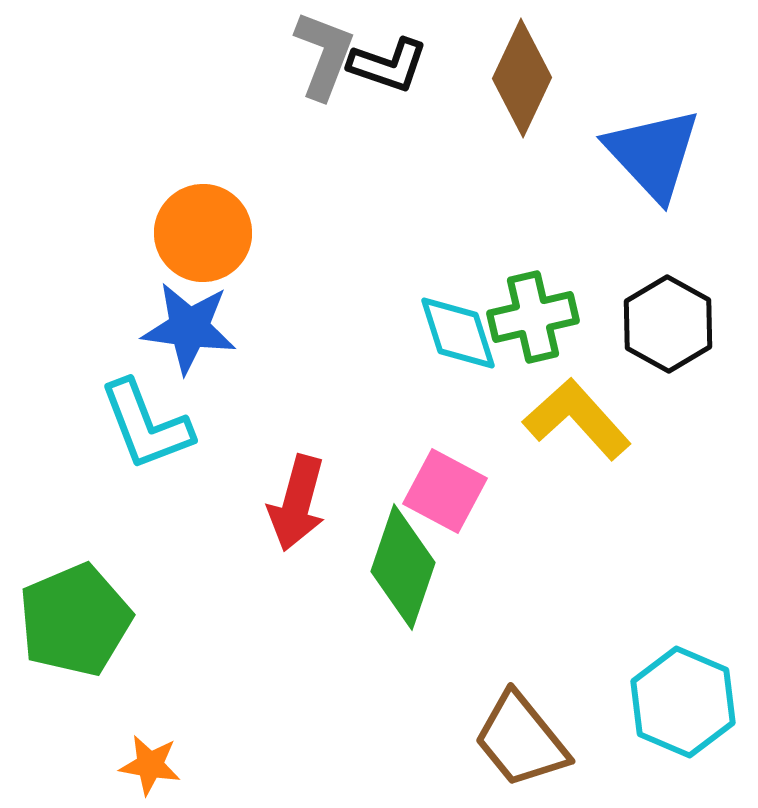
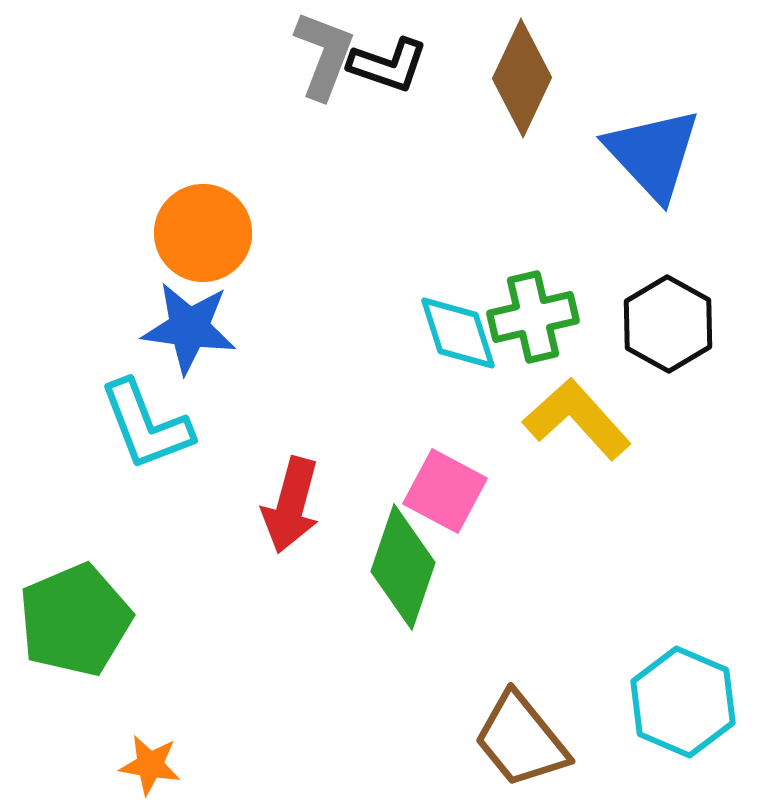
red arrow: moved 6 px left, 2 px down
